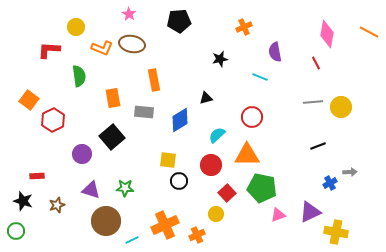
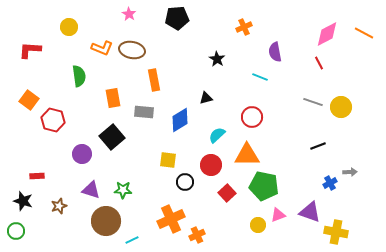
black pentagon at (179, 21): moved 2 px left, 3 px up
yellow circle at (76, 27): moved 7 px left
orange line at (369, 32): moved 5 px left, 1 px down
pink diamond at (327, 34): rotated 52 degrees clockwise
brown ellipse at (132, 44): moved 6 px down
red L-shape at (49, 50): moved 19 px left
black star at (220, 59): moved 3 px left; rotated 28 degrees counterclockwise
red line at (316, 63): moved 3 px right
gray line at (313, 102): rotated 24 degrees clockwise
red hexagon at (53, 120): rotated 20 degrees counterclockwise
black circle at (179, 181): moved 6 px right, 1 px down
green star at (125, 188): moved 2 px left, 2 px down
green pentagon at (262, 188): moved 2 px right, 2 px up
brown star at (57, 205): moved 2 px right, 1 px down
purple triangle at (310, 212): rotated 45 degrees clockwise
yellow circle at (216, 214): moved 42 px right, 11 px down
orange cross at (165, 225): moved 6 px right, 6 px up
